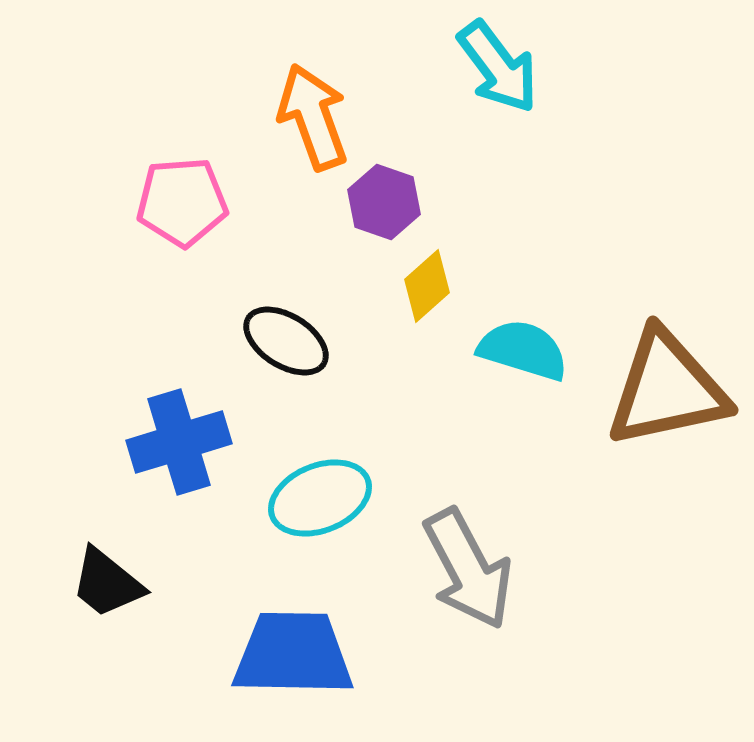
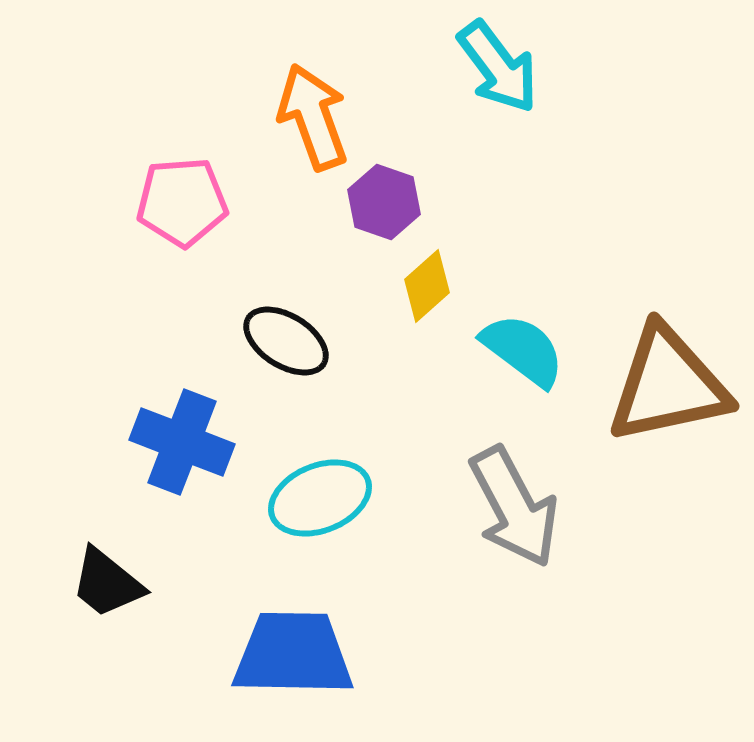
cyan semicircle: rotated 20 degrees clockwise
brown triangle: moved 1 px right, 4 px up
blue cross: moved 3 px right; rotated 38 degrees clockwise
gray arrow: moved 46 px right, 62 px up
